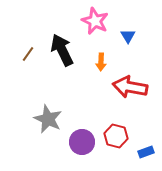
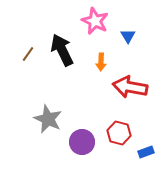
red hexagon: moved 3 px right, 3 px up
